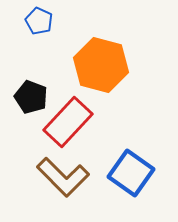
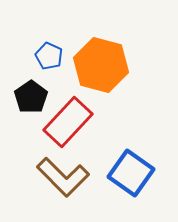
blue pentagon: moved 10 px right, 35 px down
black pentagon: rotated 16 degrees clockwise
